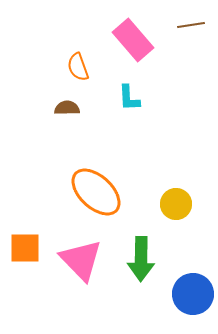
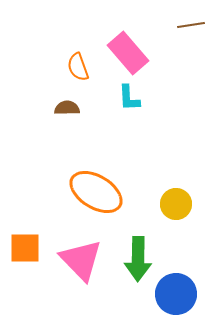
pink rectangle: moved 5 px left, 13 px down
orange ellipse: rotated 12 degrees counterclockwise
green arrow: moved 3 px left
blue circle: moved 17 px left
